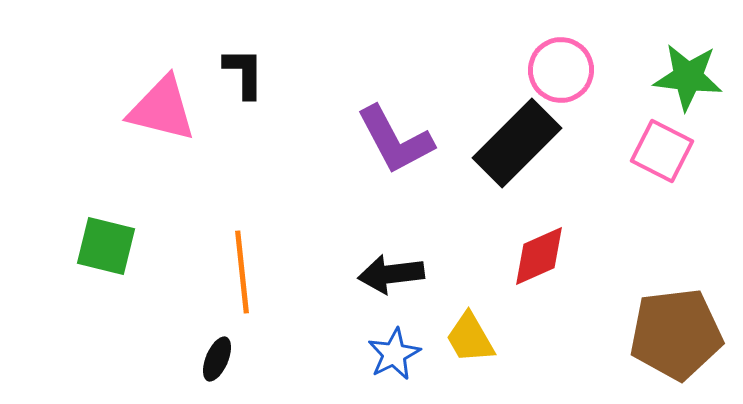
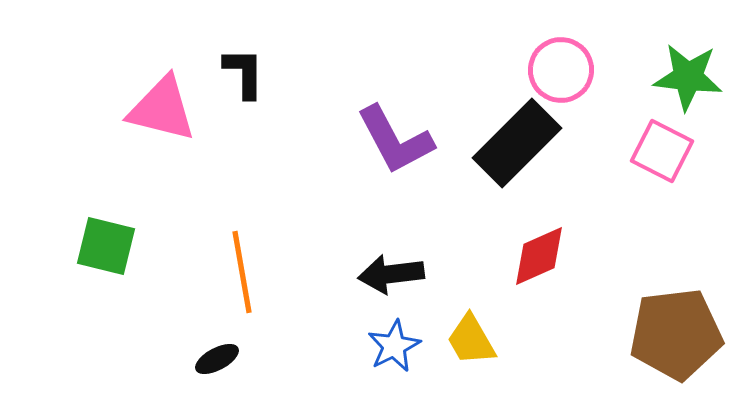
orange line: rotated 4 degrees counterclockwise
yellow trapezoid: moved 1 px right, 2 px down
blue star: moved 8 px up
black ellipse: rotated 39 degrees clockwise
